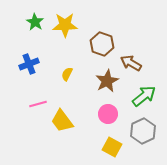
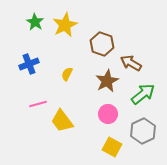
yellow star: rotated 25 degrees counterclockwise
green arrow: moved 1 px left, 2 px up
